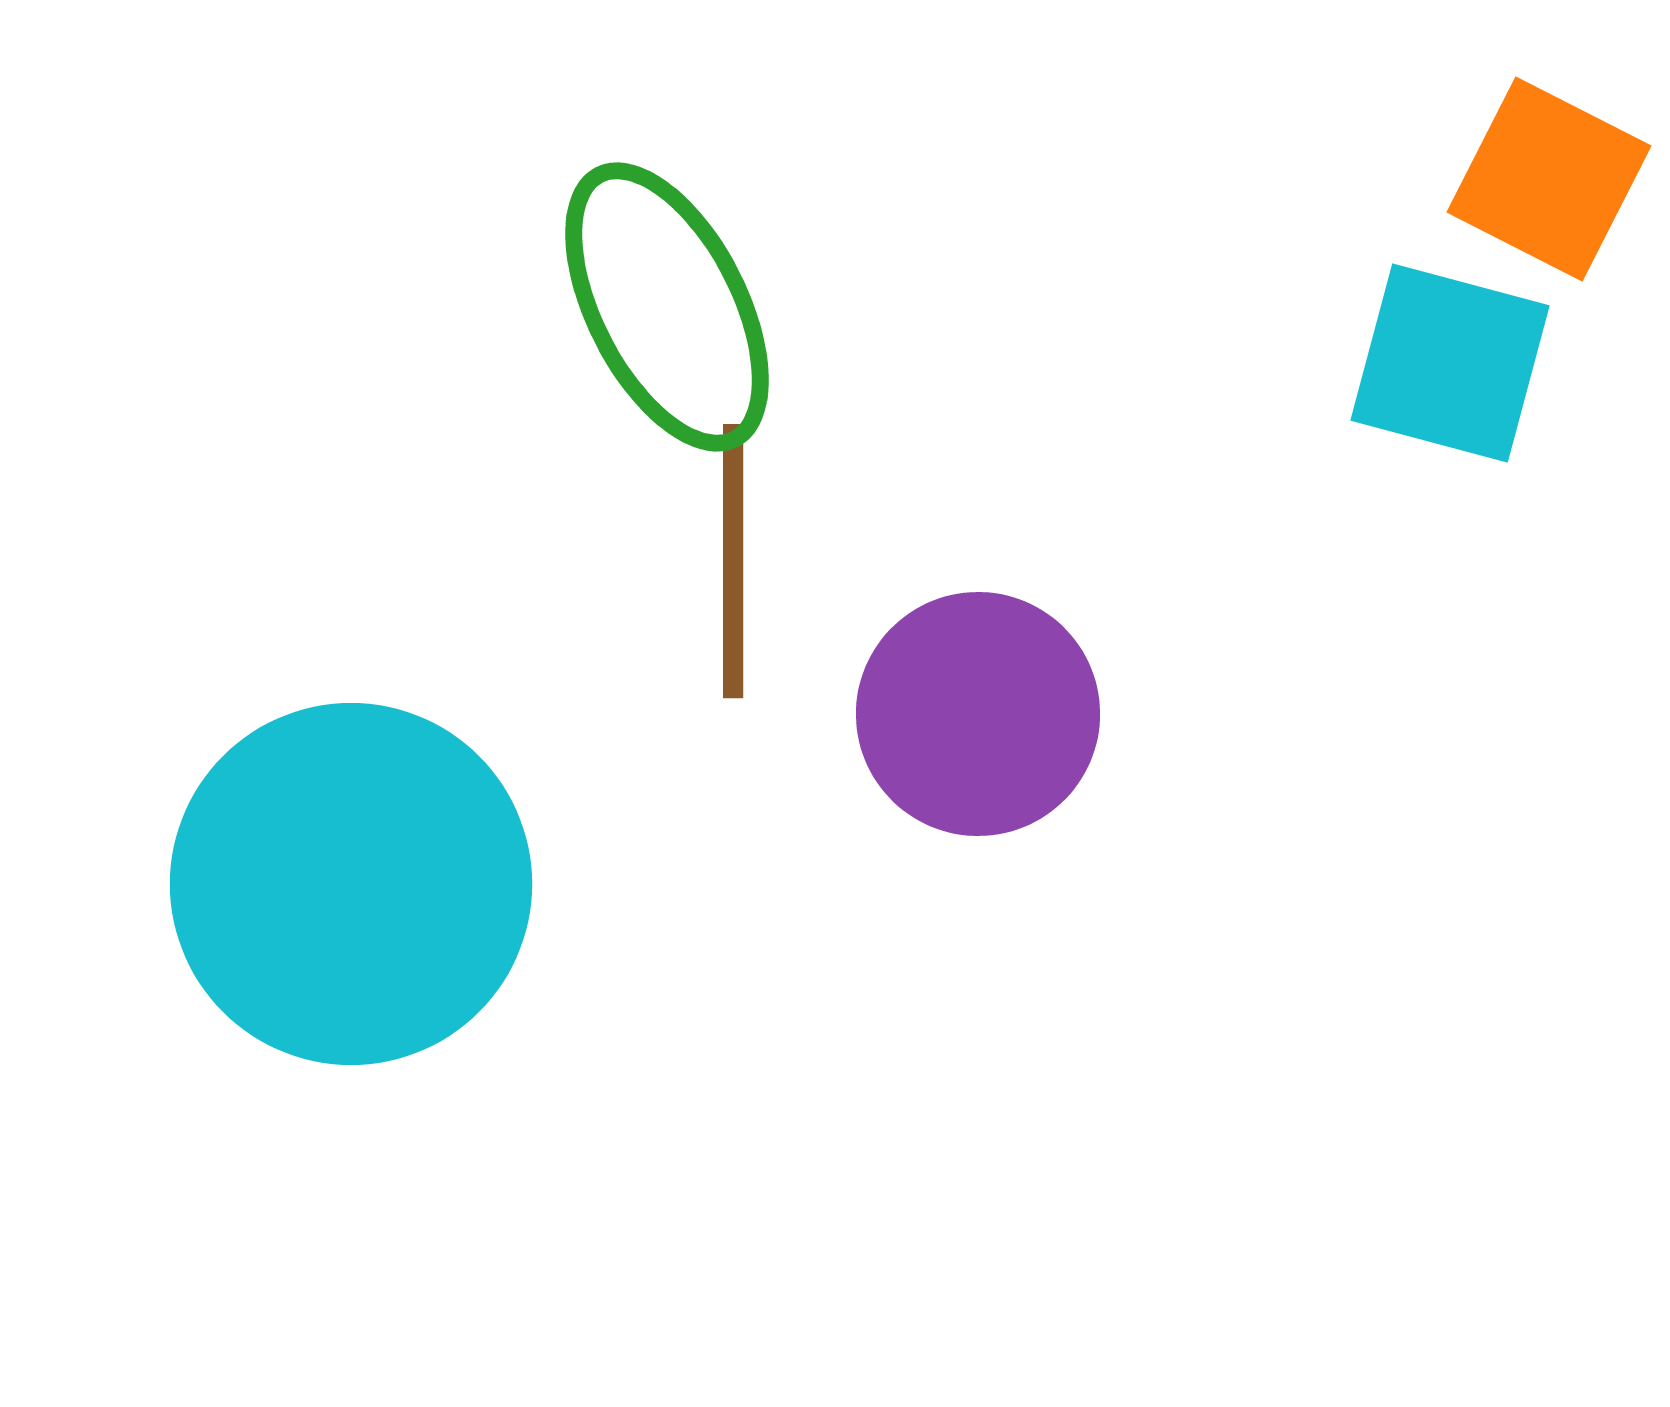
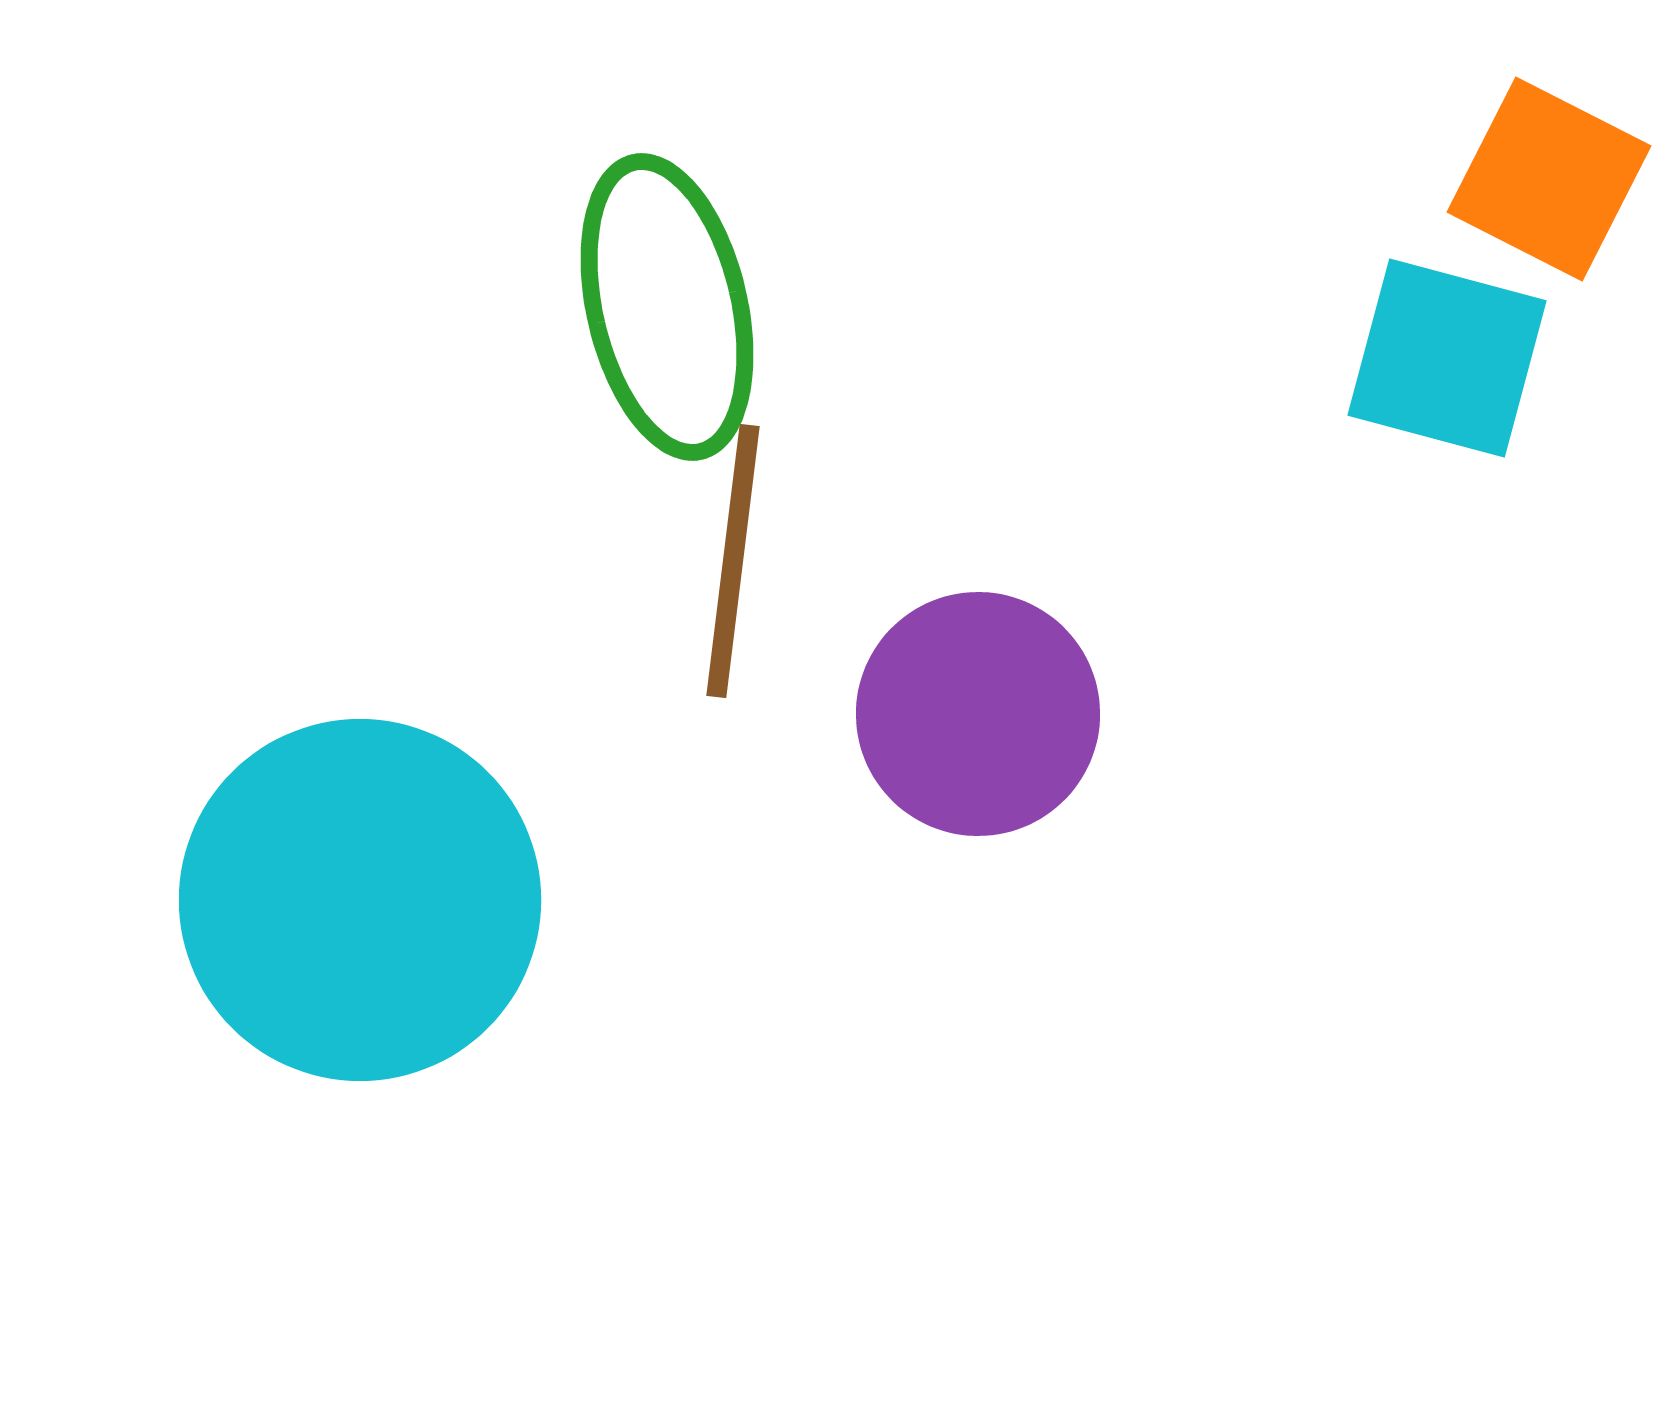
green ellipse: rotated 14 degrees clockwise
cyan square: moved 3 px left, 5 px up
brown line: rotated 7 degrees clockwise
cyan circle: moved 9 px right, 16 px down
